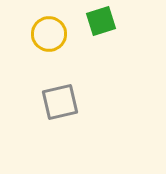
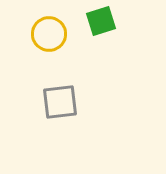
gray square: rotated 6 degrees clockwise
